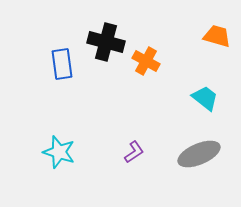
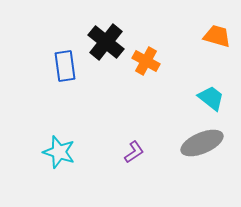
black cross: rotated 24 degrees clockwise
blue rectangle: moved 3 px right, 2 px down
cyan trapezoid: moved 6 px right
gray ellipse: moved 3 px right, 11 px up
